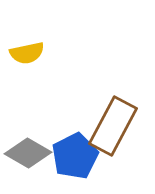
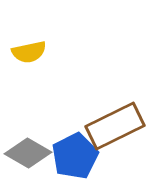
yellow semicircle: moved 2 px right, 1 px up
brown rectangle: moved 2 px right; rotated 36 degrees clockwise
